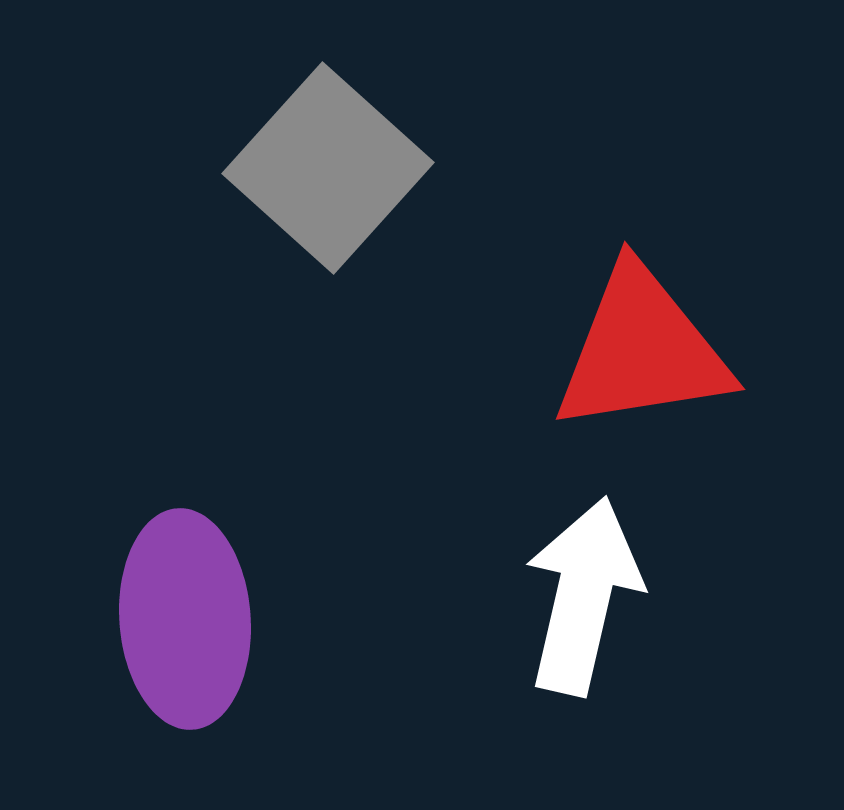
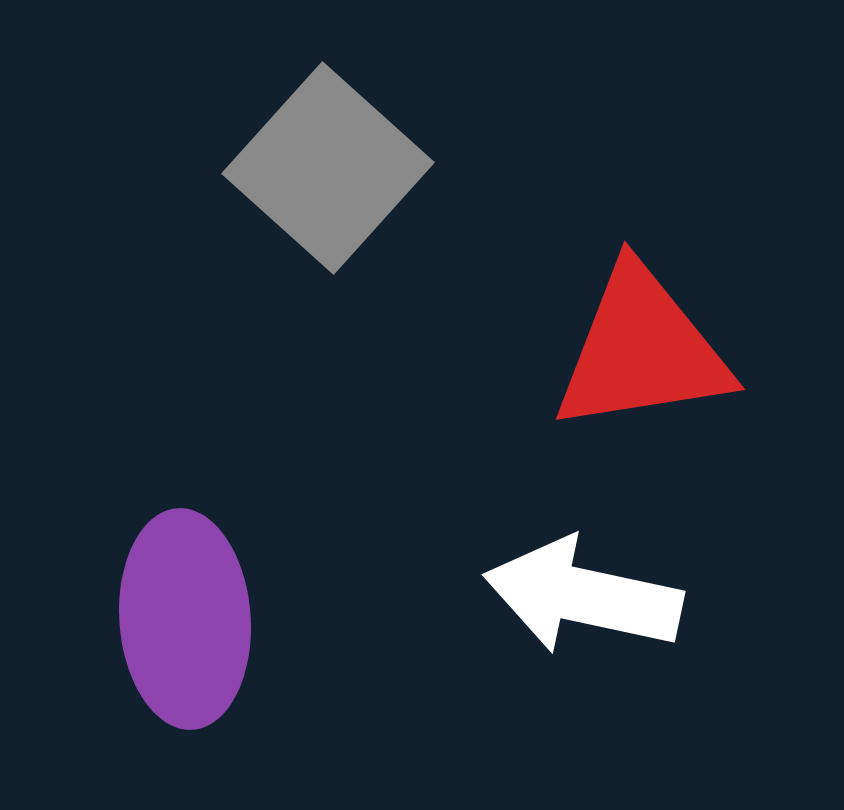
white arrow: rotated 91 degrees counterclockwise
